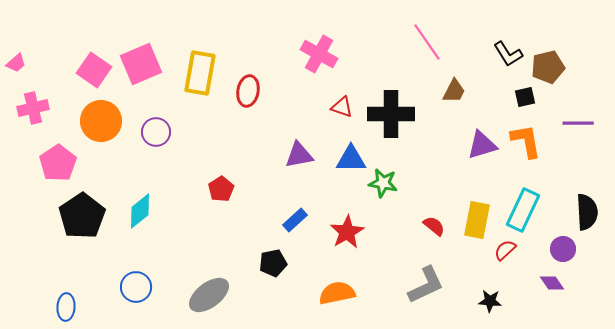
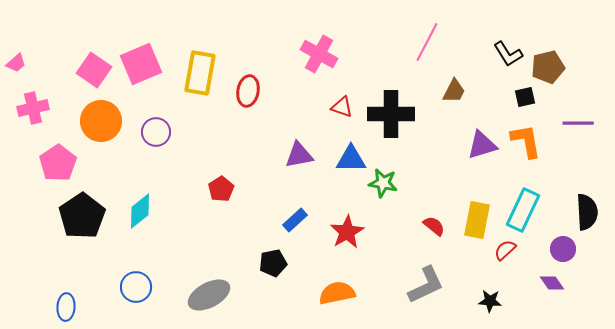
pink line at (427, 42): rotated 63 degrees clockwise
gray ellipse at (209, 295): rotated 9 degrees clockwise
